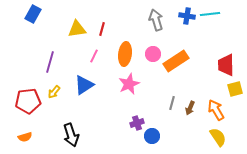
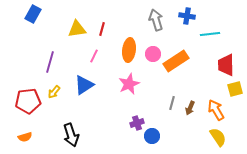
cyan line: moved 20 px down
orange ellipse: moved 4 px right, 4 px up
